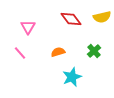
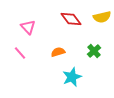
pink triangle: rotated 14 degrees counterclockwise
